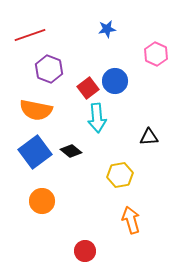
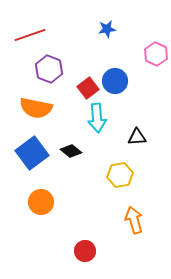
orange semicircle: moved 2 px up
black triangle: moved 12 px left
blue square: moved 3 px left, 1 px down
orange circle: moved 1 px left, 1 px down
orange arrow: moved 3 px right
